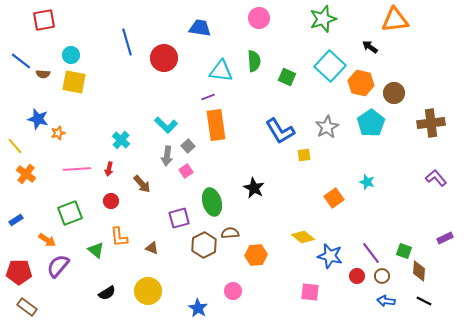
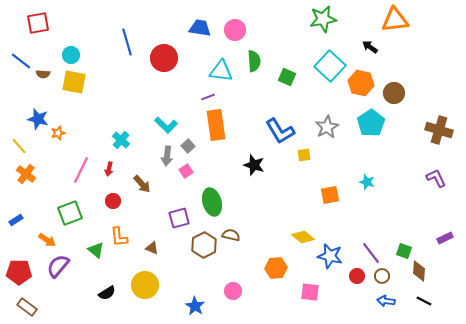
pink circle at (259, 18): moved 24 px left, 12 px down
green star at (323, 19): rotated 8 degrees clockwise
red square at (44, 20): moved 6 px left, 3 px down
brown cross at (431, 123): moved 8 px right, 7 px down; rotated 24 degrees clockwise
yellow line at (15, 146): moved 4 px right
pink line at (77, 169): moved 4 px right, 1 px down; rotated 60 degrees counterclockwise
purple L-shape at (436, 178): rotated 15 degrees clockwise
black star at (254, 188): moved 23 px up; rotated 10 degrees counterclockwise
orange square at (334, 198): moved 4 px left, 3 px up; rotated 24 degrees clockwise
red circle at (111, 201): moved 2 px right
brown semicircle at (230, 233): moved 1 px right, 2 px down; rotated 18 degrees clockwise
orange hexagon at (256, 255): moved 20 px right, 13 px down
yellow circle at (148, 291): moved 3 px left, 6 px up
blue star at (198, 308): moved 3 px left, 2 px up
